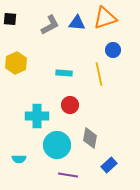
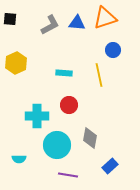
yellow line: moved 1 px down
red circle: moved 1 px left
blue rectangle: moved 1 px right, 1 px down
